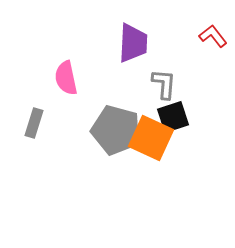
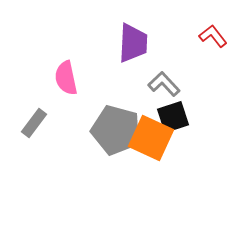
gray L-shape: rotated 48 degrees counterclockwise
gray rectangle: rotated 20 degrees clockwise
